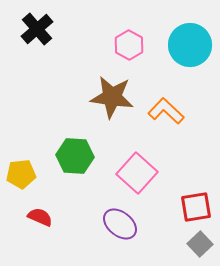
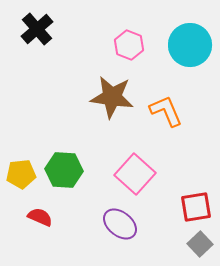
pink hexagon: rotated 8 degrees counterclockwise
orange L-shape: rotated 24 degrees clockwise
green hexagon: moved 11 px left, 14 px down
pink square: moved 2 px left, 1 px down
